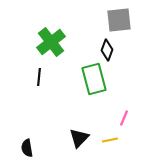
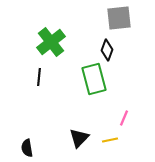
gray square: moved 2 px up
